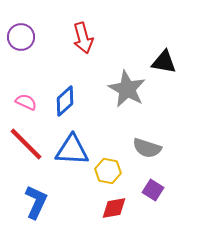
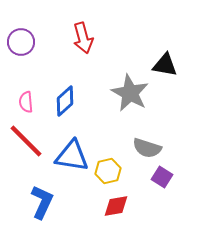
purple circle: moved 5 px down
black triangle: moved 1 px right, 3 px down
gray star: moved 3 px right, 4 px down
pink semicircle: rotated 120 degrees counterclockwise
red line: moved 3 px up
blue triangle: moved 6 px down; rotated 6 degrees clockwise
yellow hexagon: rotated 25 degrees counterclockwise
purple square: moved 9 px right, 13 px up
blue L-shape: moved 6 px right
red diamond: moved 2 px right, 2 px up
